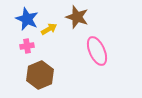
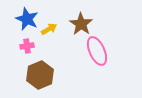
brown star: moved 4 px right, 7 px down; rotated 15 degrees clockwise
